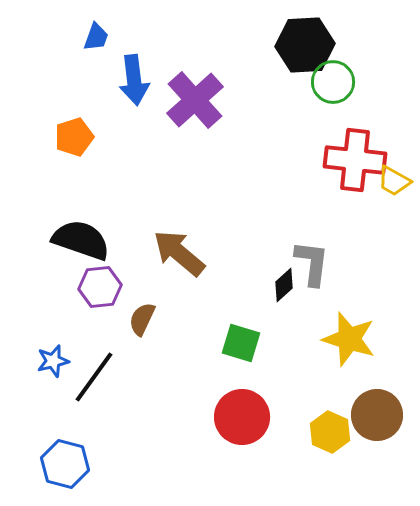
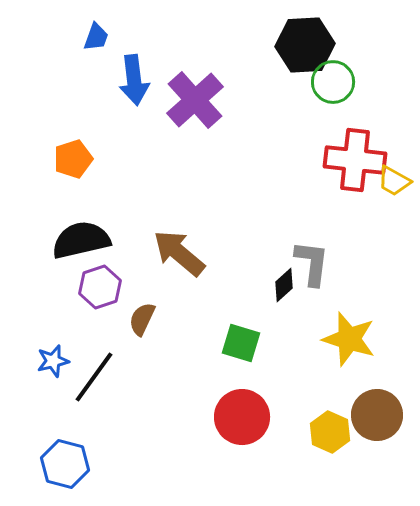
orange pentagon: moved 1 px left, 22 px down
black semicircle: rotated 32 degrees counterclockwise
purple hexagon: rotated 12 degrees counterclockwise
